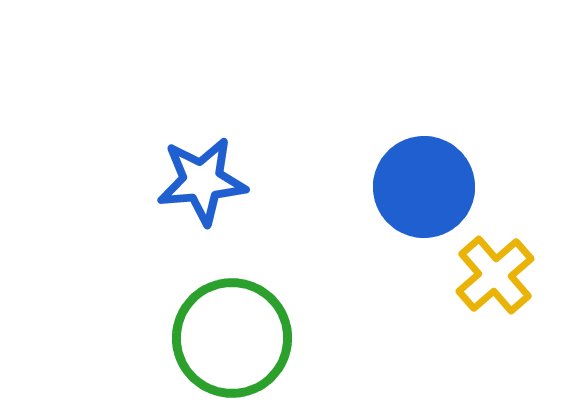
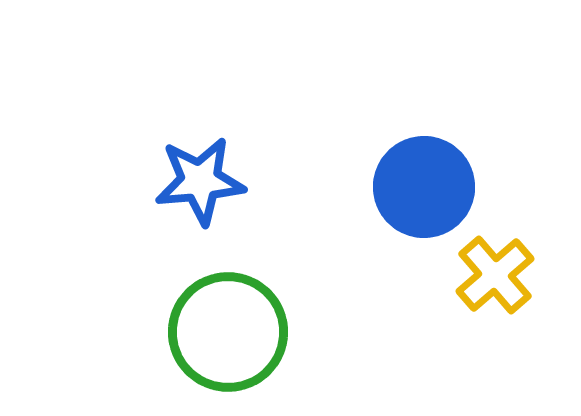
blue star: moved 2 px left
green circle: moved 4 px left, 6 px up
